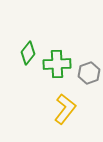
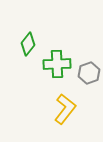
green diamond: moved 9 px up
